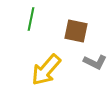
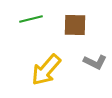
green line: rotated 65 degrees clockwise
brown square: moved 1 px left, 6 px up; rotated 10 degrees counterclockwise
